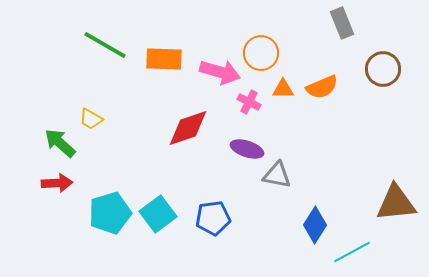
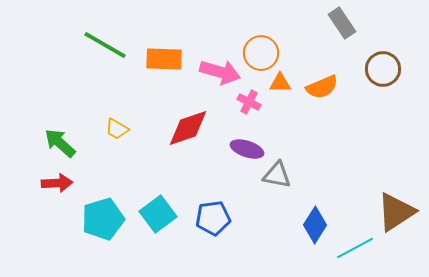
gray rectangle: rotated 12 degrees counterclockwise
orange triangle: moved 3 px left, 6 px up
yellow trapezoid: moved 26 px right, 10 px down
brown triangle: moved 9 px down; rotated 27 degrees counterclockwise
cyan pentagon: moved 7 px left, 6 px down
cyan line: moved 3 px right, 4 px up
